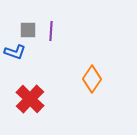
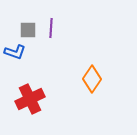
purple line: moved 3 px up
red cross: rotated 20 degrees clockwise
